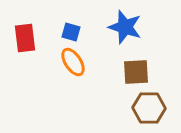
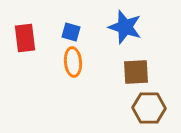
orange ellipse: rotated 28 degrees clockwise
